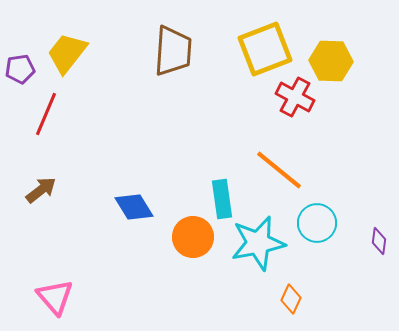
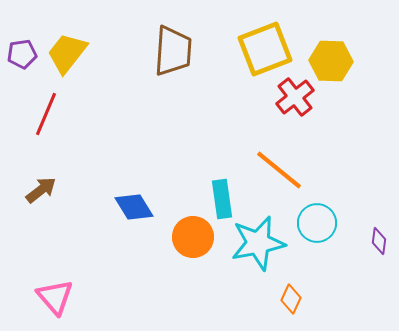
purple pentagon: moved 2 px right, 15 px up
red cross: rotated 24 degrees clockwise
